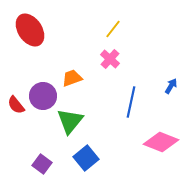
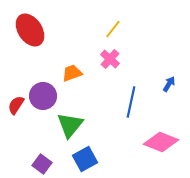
orange trapezoid: moved 5 px up
blue arrow: moved 2 px left, 2 px up
red semicircle: rotated 72 degrees clockwise
green triangle: moved 4 px down
blue square: moved 1 px left, 1 px down; rotated 10 degrees clockwise
